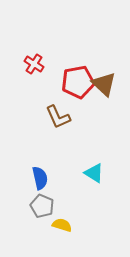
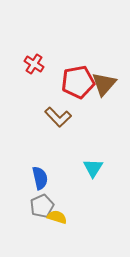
brown triangle: rotated 28 degrees clockwise
brown L-shape: rotated 20 degrees counterclockwise
cyan triangle: moved 1 px left, 5 px up; rotated 30 degrees clockwise
gray pentagon: rotated 25 degrees clockwise
yellow semicircle: moved 5 px left, 8 px up
